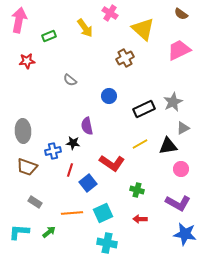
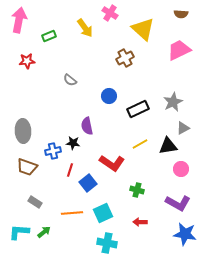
brown semicircle: rotated 32 degrees counterclockwise
black rectangle: moved 6 px left
red arrow: moved 3 px down
green arrow: moved 5 px left
